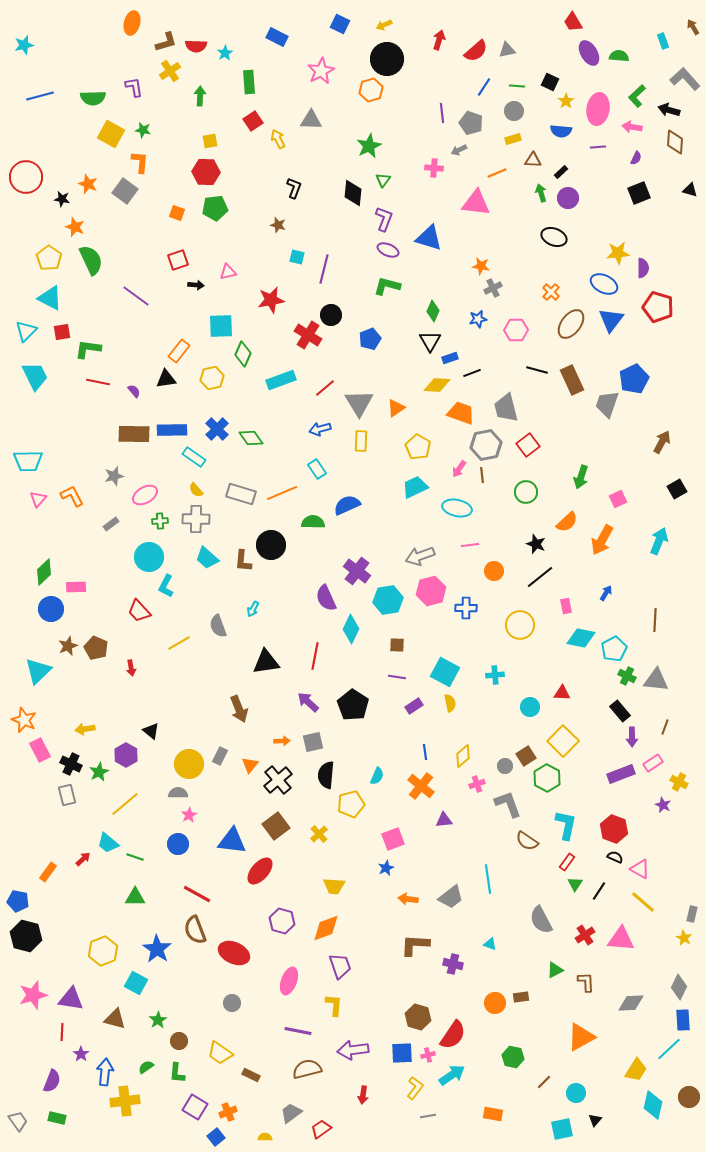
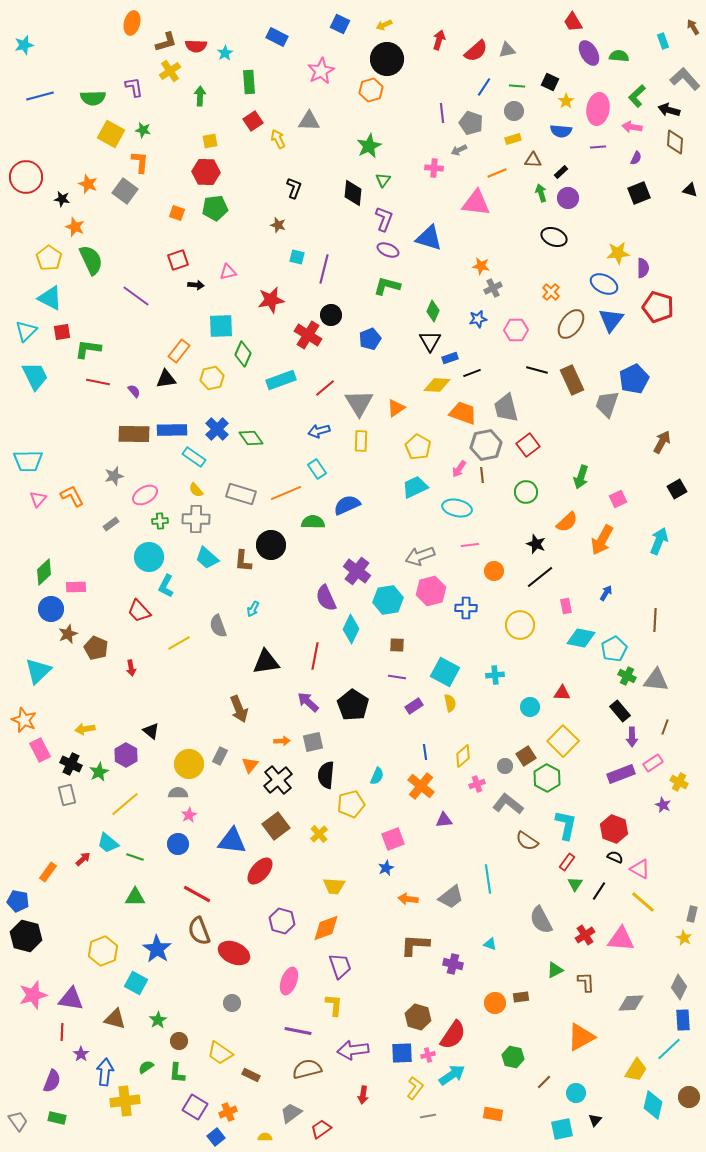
gray triangle at (311, 120): moved 2 px left, 1 px down
orange trapezoid at (461, 413): moved 2 px right
blue arrow at (320, 429): moved 1 px left, 2 px down
orange line at (282, 493): moved 4 px right
brown star at (68, 646): moved 12 px up
gray L-shape at (508, 804): rotated 32 degrees counterclockwise
brown semicircle at (195, 930): moved 4 px right, 1 px down
